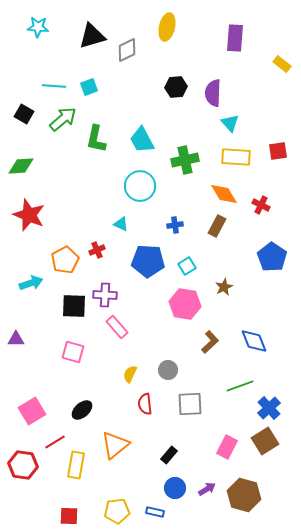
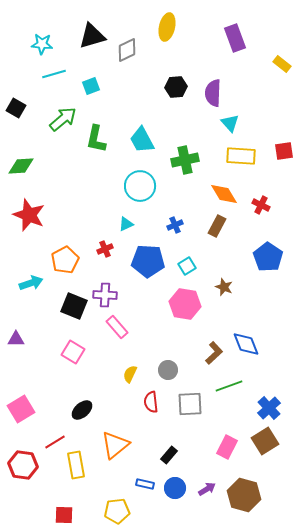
cyan star at (38, 27): moved 4 px right, 17 px down
purple rectangle at (235, 38): rotated 24 degrees counterclockwise
cyan line at (54, 86): moved 12 px up; rotated 20 degrees counterclockwise
cyan square at (89, 87): moved 2 px right, 1 px up
black square at (24, 114): moved 8 px left, 6 px up
red square at (278, 151): moved 6 px right
yellow rectangle at (236, 157): moved 5 px right, 1 px up
cyan triangle at (121, 224): moved 5 px right; rotated 49 degrees counterclockwise
blue cross at (175, 225): rotated 14 degrees counterclockwise
red cross at (97, 250): moved 8 px right, 1 px up
blue pentagon at (272, 257): moved 4 px left
brown star at (224, 287): rotated 24 degrees counterclockwise
black square at (74, 306): rotated 20 degrees clockwise
blue diamond at (254, 341): moved 8 px left, 3 px down
brown L-shape at (210, 342): moved 4 px right, 11 px down
pink square at (73, 352): rotated 15 degrees clockwise
green line at (240, 386): moved 11 px left
red semicircle at (145, 404): moved 6 px right, 2 px up
pink square at (32, 411): moved 11 px left, 2 px up
yellow rectangle at (76, 465): rotated 20 degrees counterclockwise
blue rectangle at (155, 512): moved 10 px left, 28 px up
red square at (69, 516): moved 5 px left, 1 px up
